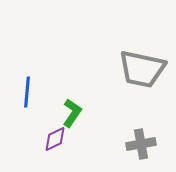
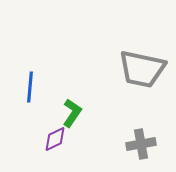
blue line: moved 3 px right, 5 px up
